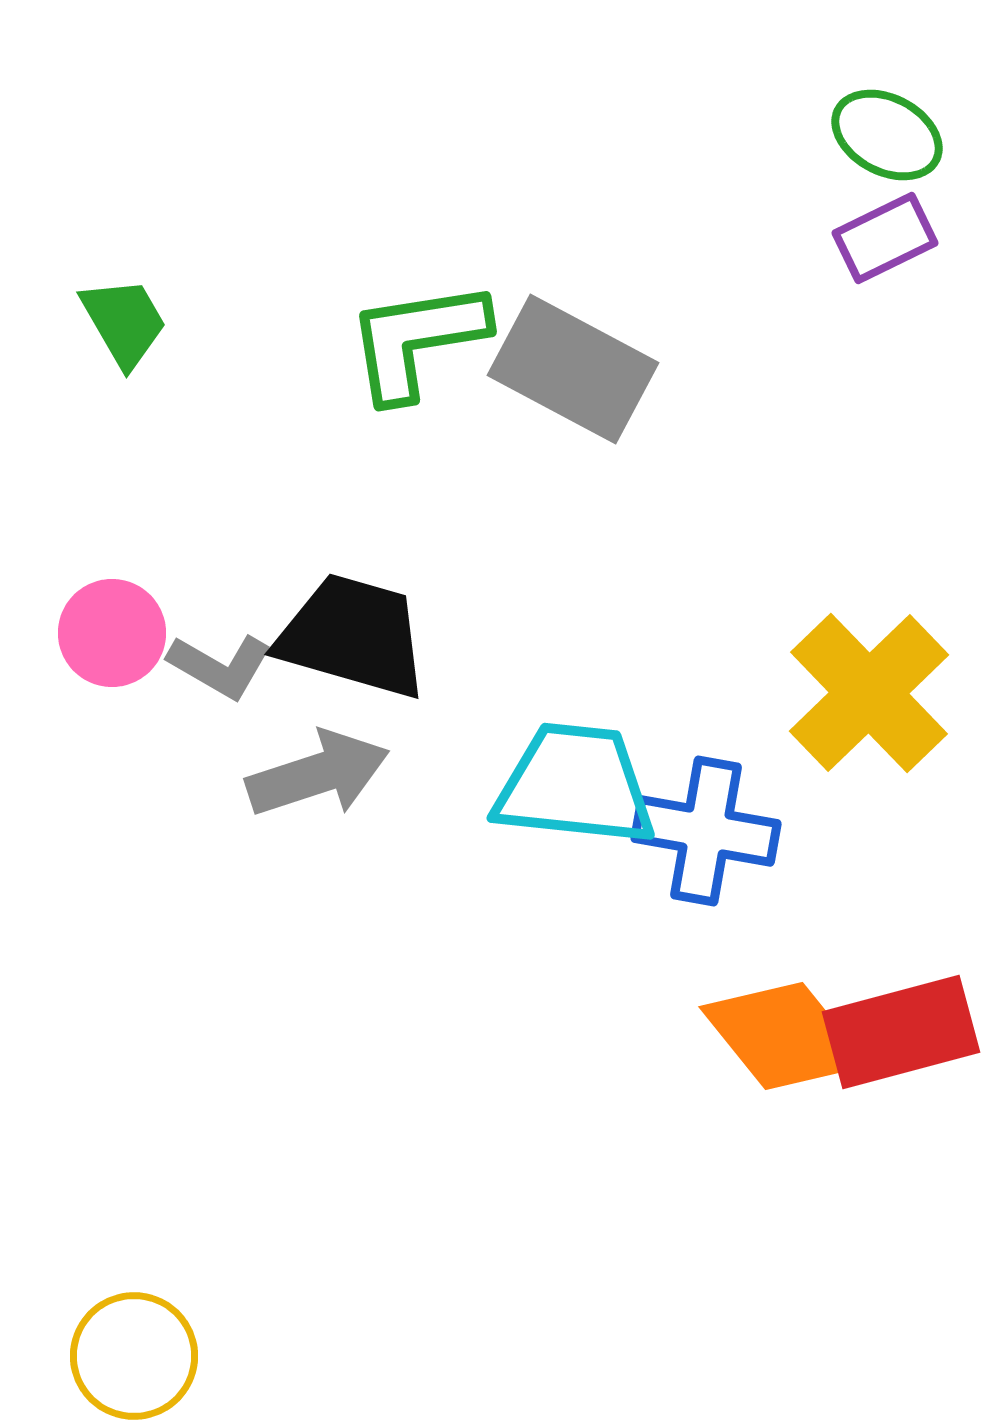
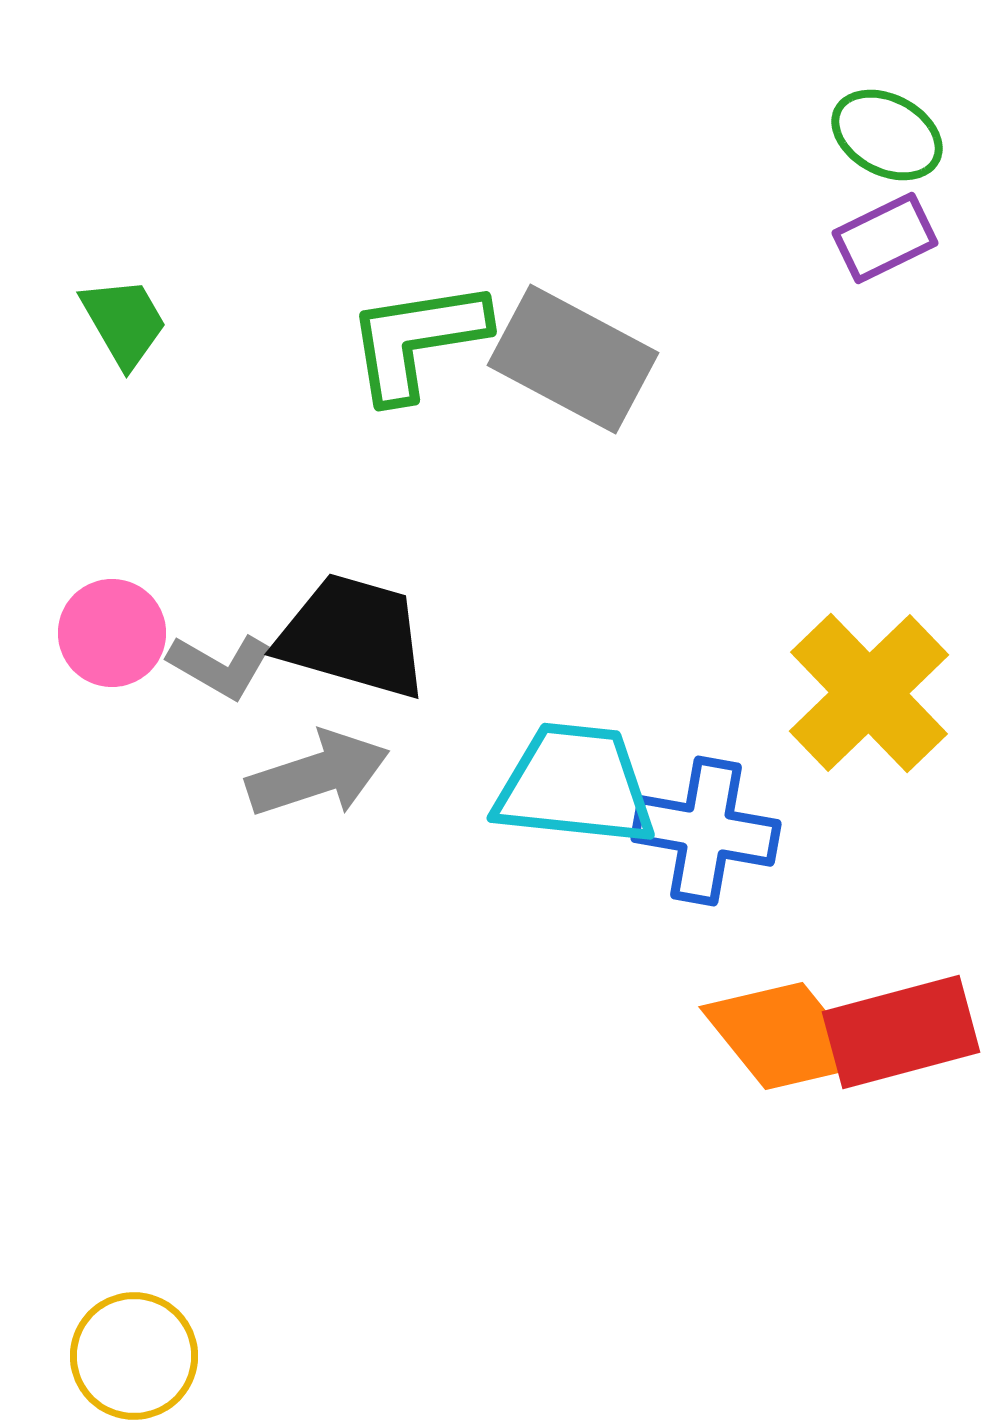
gray rectangle: moved 10 px up
